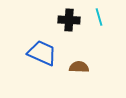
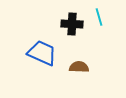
black cross: moved 3 px right, 4 px down
